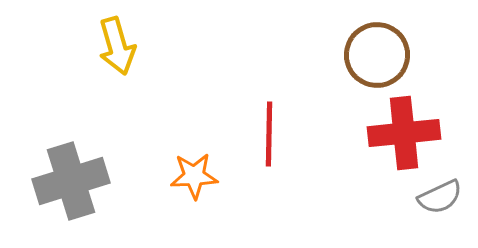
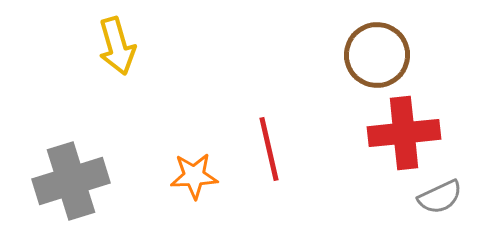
red line: moved 15 px down; rotated 14 degrees counterclockwise
